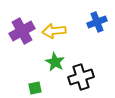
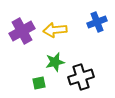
yellow arrow: moved 1 px right, 1 px up
green star: rotated 30 degrees clockwise
green square: moved 4 px right, 5 px up
